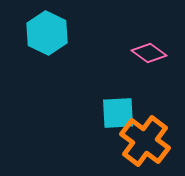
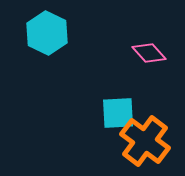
pink diamond: rotated 12 degrees clockwise
